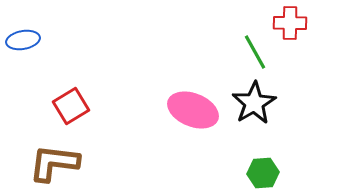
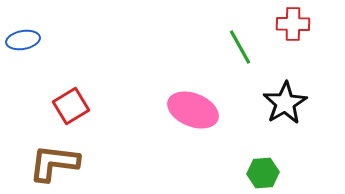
red cross: moved 3 px right, 1 px down
green line: moved 15 px left, 5 px up
black star: moved 31 px right
